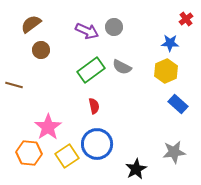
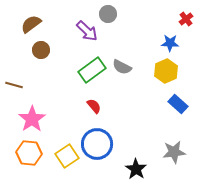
gray circle: moved 6 px left, 13 px up
purple arrow: rotated 20 degrees clockwise
green rectangle: moved 1 px right
red semicircle: rotated 28 degrees counterclockwise
pink star: moved 16 px left, 8 px up
black star: rotated 10 degrees counterclockwise
